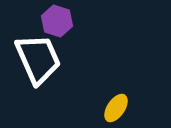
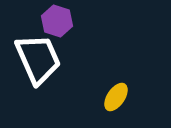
yellow ellipse: moved 11 px up
